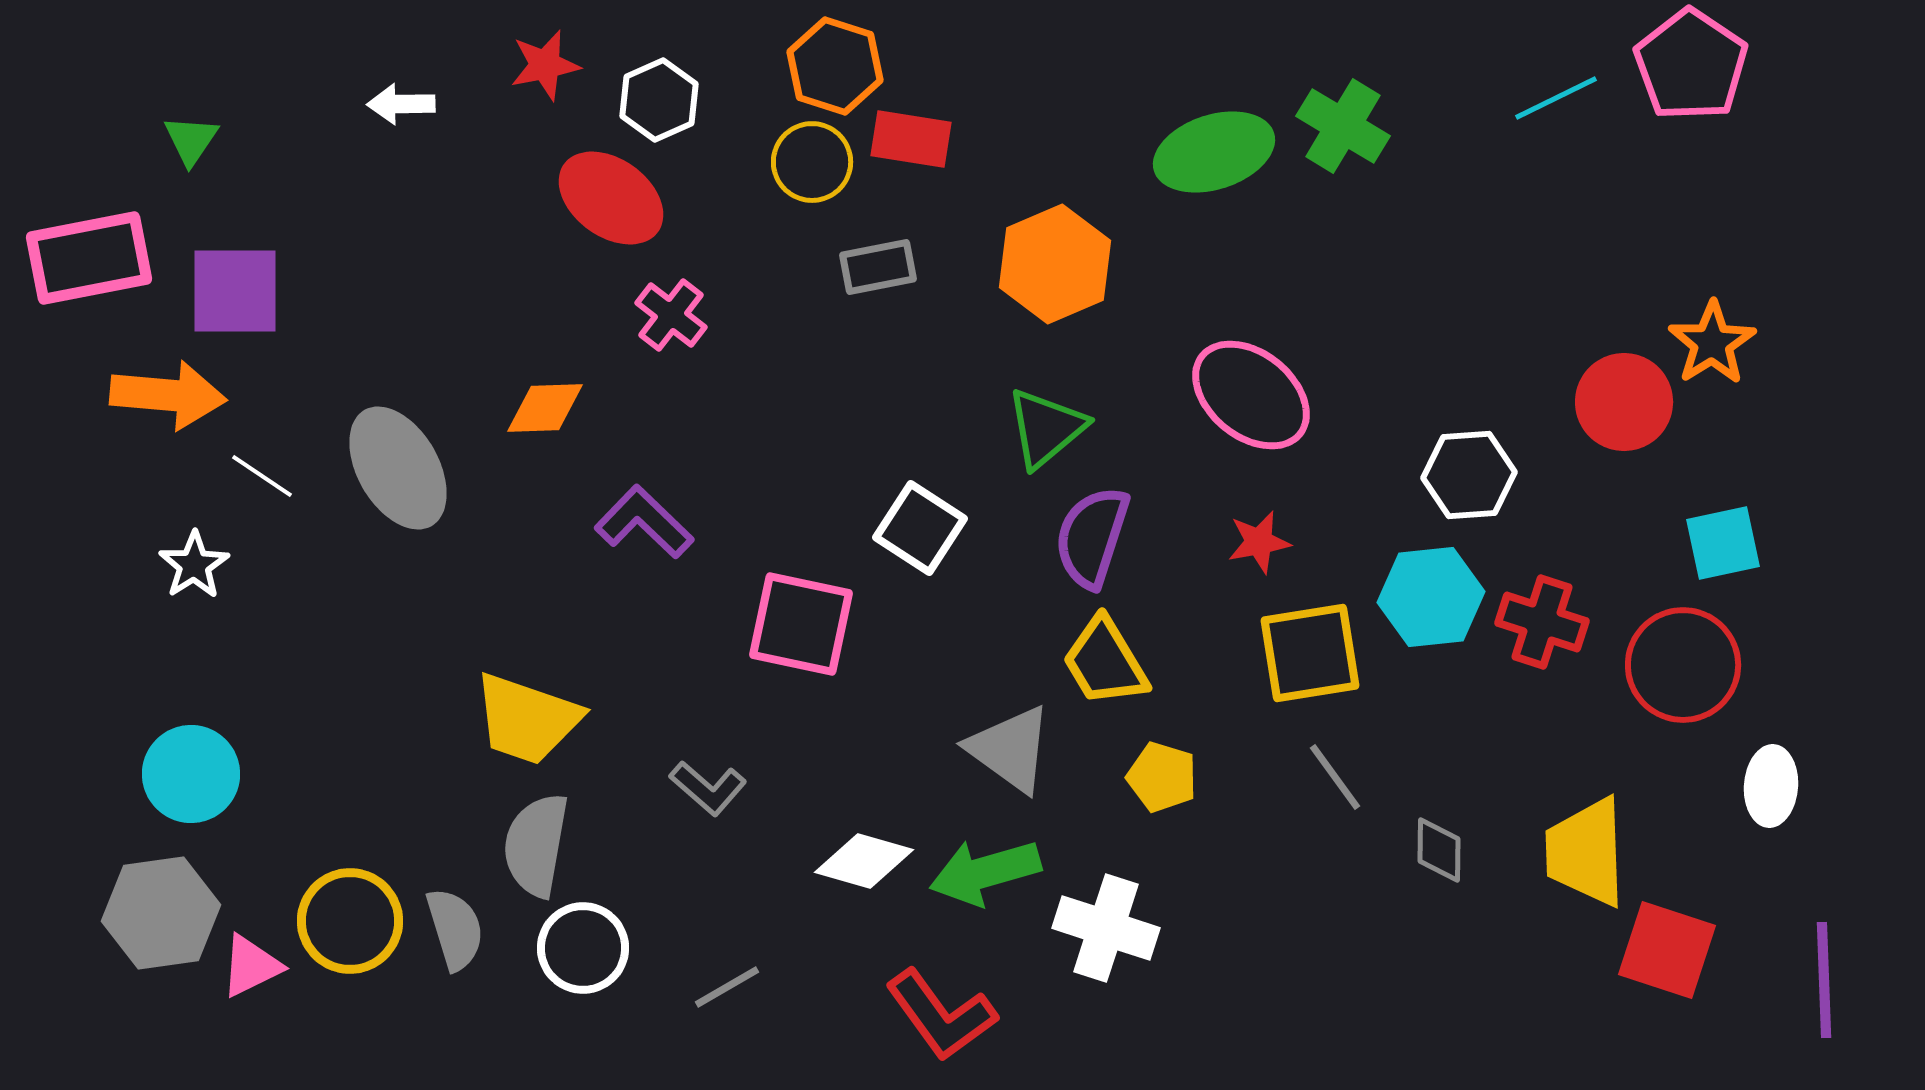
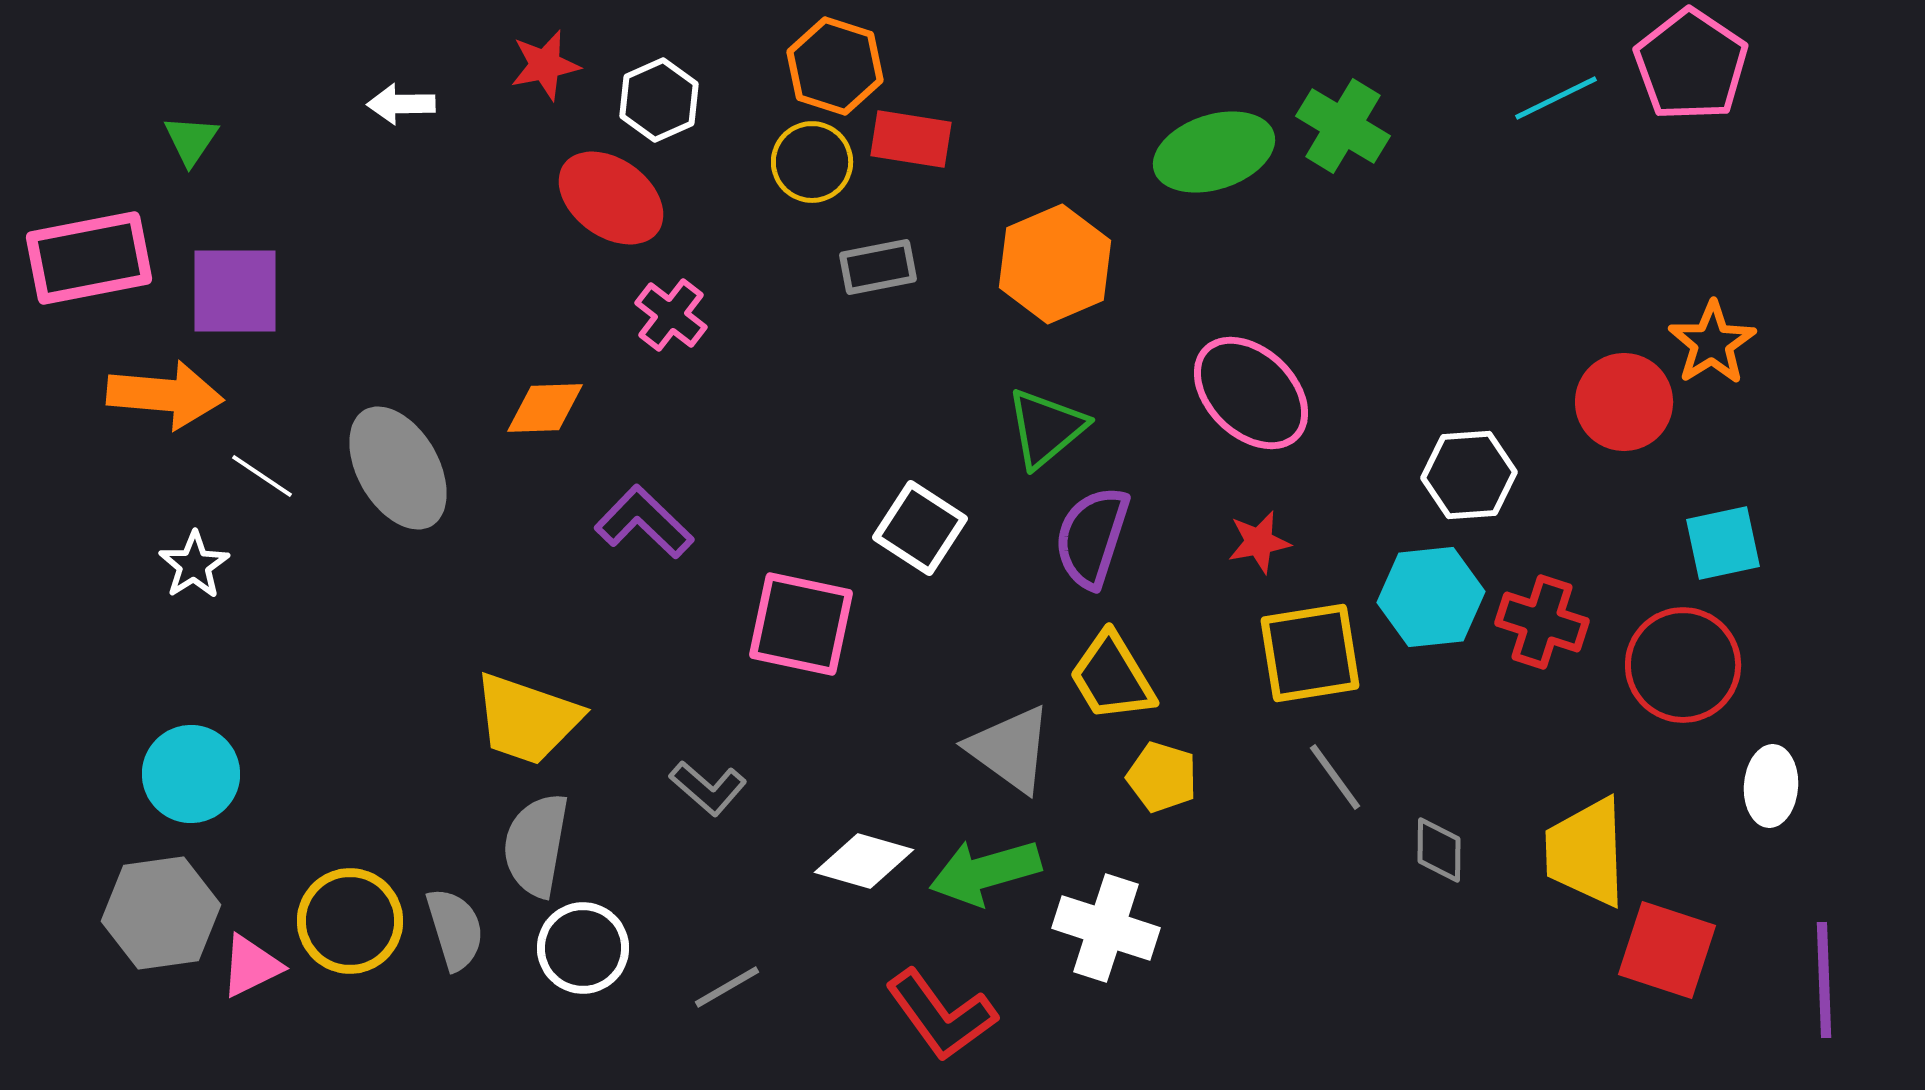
orange arrow at (168, 395): moved 3 px left
pink ellipse at (1251, 395): moved 2 px up; rotated 5 degrees clockwise
yellow trapezoid at (1105, 662): moved 7 px right, 15 px down
